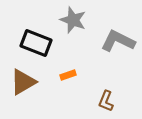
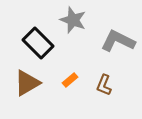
black rectangle: moved 2 px right; rotated 24 degrees clockwise
orange rectangle: moved 2 px right, 5 px down; rotated 21 degrees counterclockwise
brown triangle: moved 4 px right, 1 px down
brown L-shape: moved 2 px left, 16 px up
